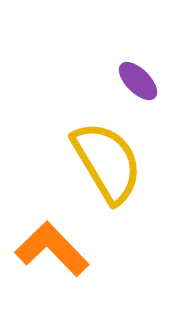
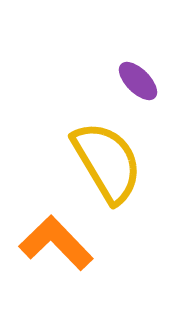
orange L-shape: moved 4 px right, 6 px up
